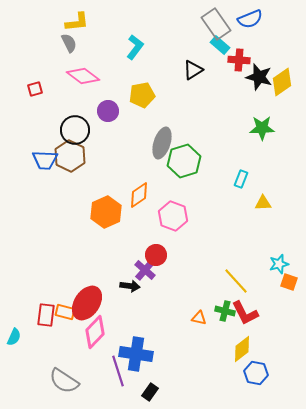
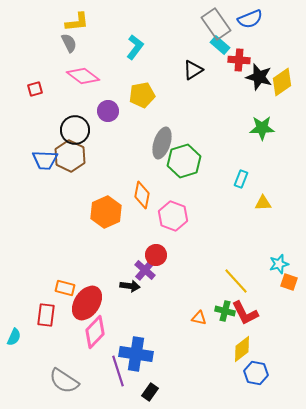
orange diamond at (139, 195): moved 3 px right; rotated 44 degrees counterclockwise
orange rectangle at (65, 312): moved 24 px up
